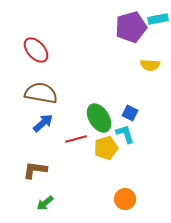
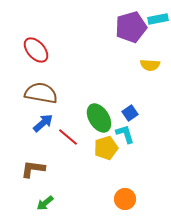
blue square: rotated 28 degrees clockwise
red line: moved 8 px left, 2 px up; rotated 55 degrees clockwise
brown L-shape: moved 2 px left, 1 px up
